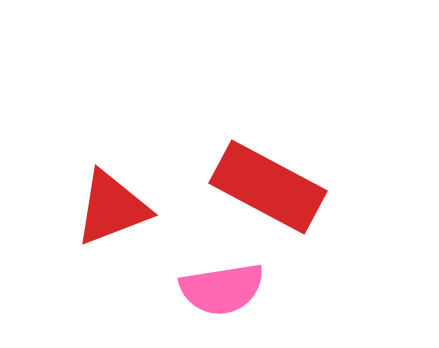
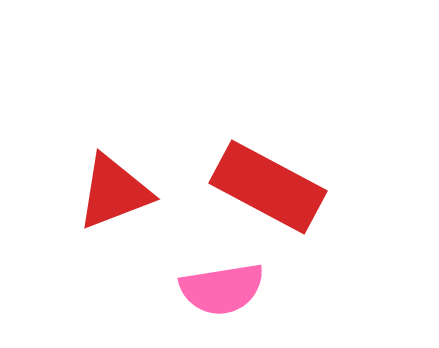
red triangle: moved 2 px right, 16 px up
